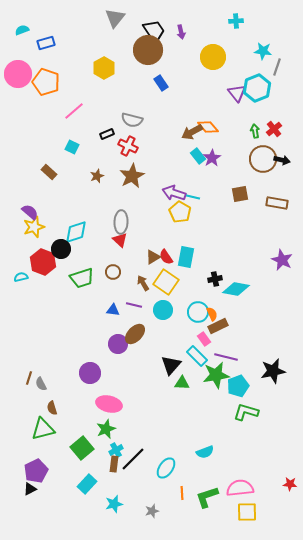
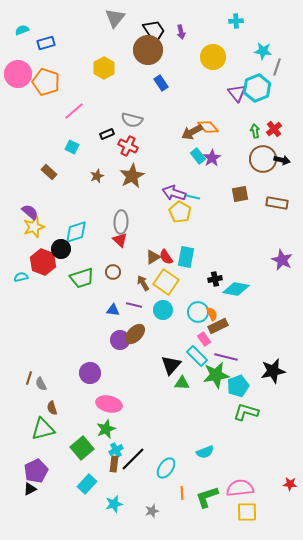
purple circle at (118, 344): moved 2 px right, 4 px up
